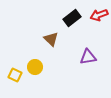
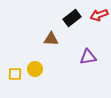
brown triangle: rotated 42 degrees counterclockwise
yellow circle: moved 2 px down
yellow square: moved 1 px up; rotated 24 degrees counterclockwise
